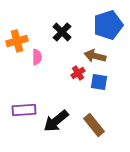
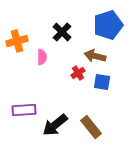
pink semicircle: moved 5 px right
blue square: moved 3 px right
black arrow: moved 1 px left, 4 px down
brown rectangle: moved 3 px left, 2 px down
